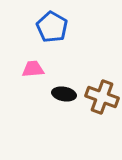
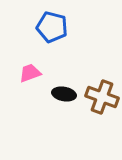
blue pentagon: rotated 16 degrees counterclockwise
pink trapezoid: moved 3 px left, 4 px down; rotated 15 degrees counterclockwise
